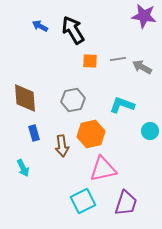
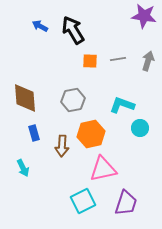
gray arrow: moved 6 px right, 6 px up; rotated 78 degrees clockwise
cyan circle: moved 10 px left, 3 px up
brown arrow: rotated 10 degrees clockwise
